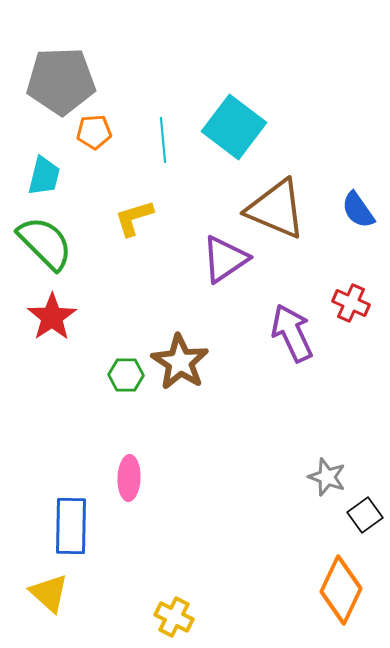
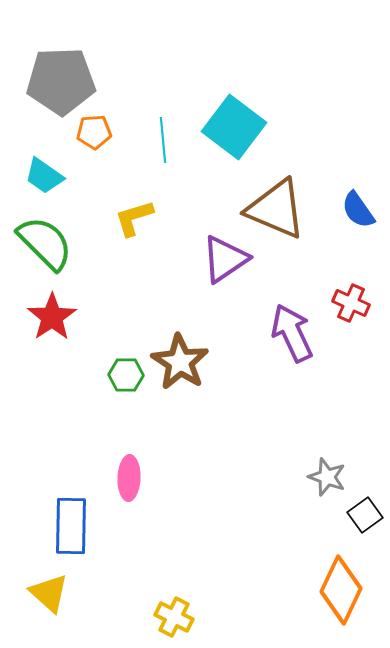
cyan trapezoid: rotated 111 degrees clockwise
